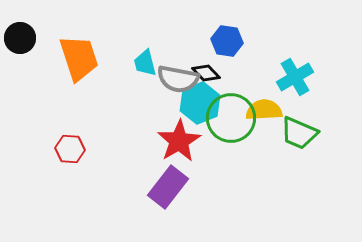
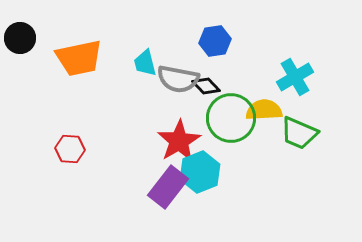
blue hexagon: moved 12 px left; rotated 16 degrees counterclockwise
orange trapezoid: rotated 96 degrees clockwise
black diamond: moved 13 px down
cyan hexagon: moved 69 px down
